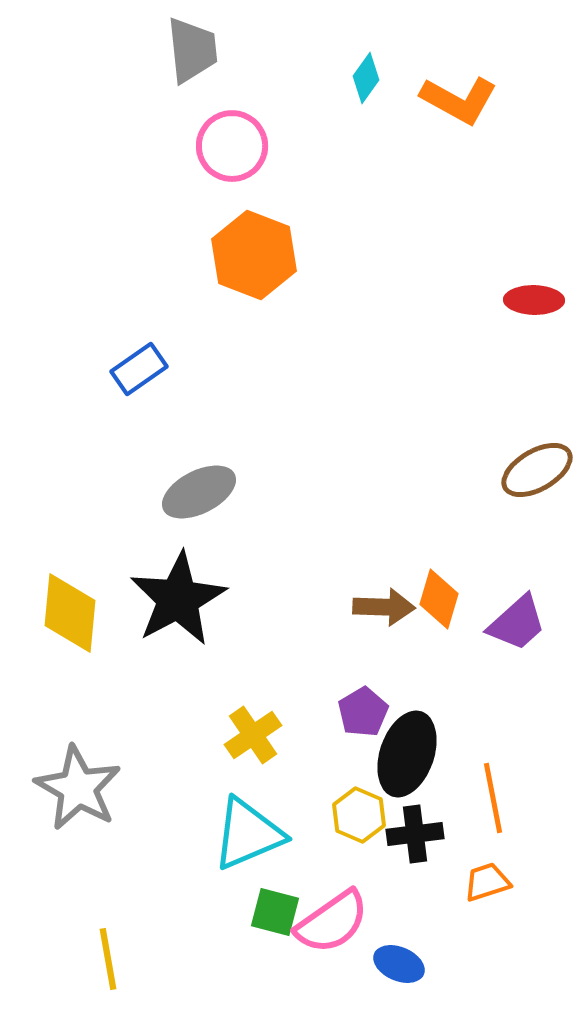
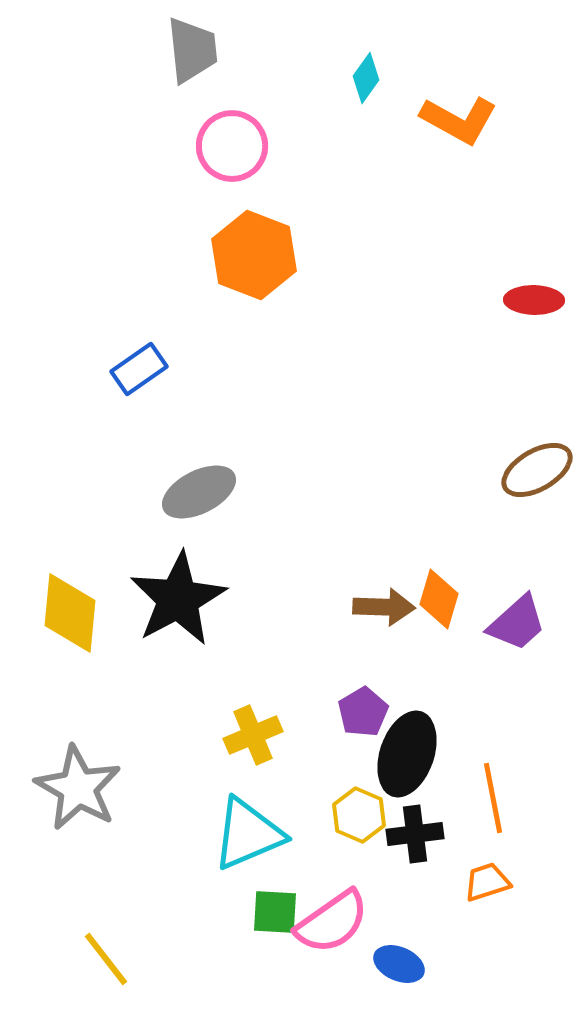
orange L-shape: moved 20 px down
yellow cross: rotated 12 degrees clockwise
green square: rotated 12 degrees counterclockwise
yellow line: moved 2 px left; rotated 28 degrees counterclockwise
